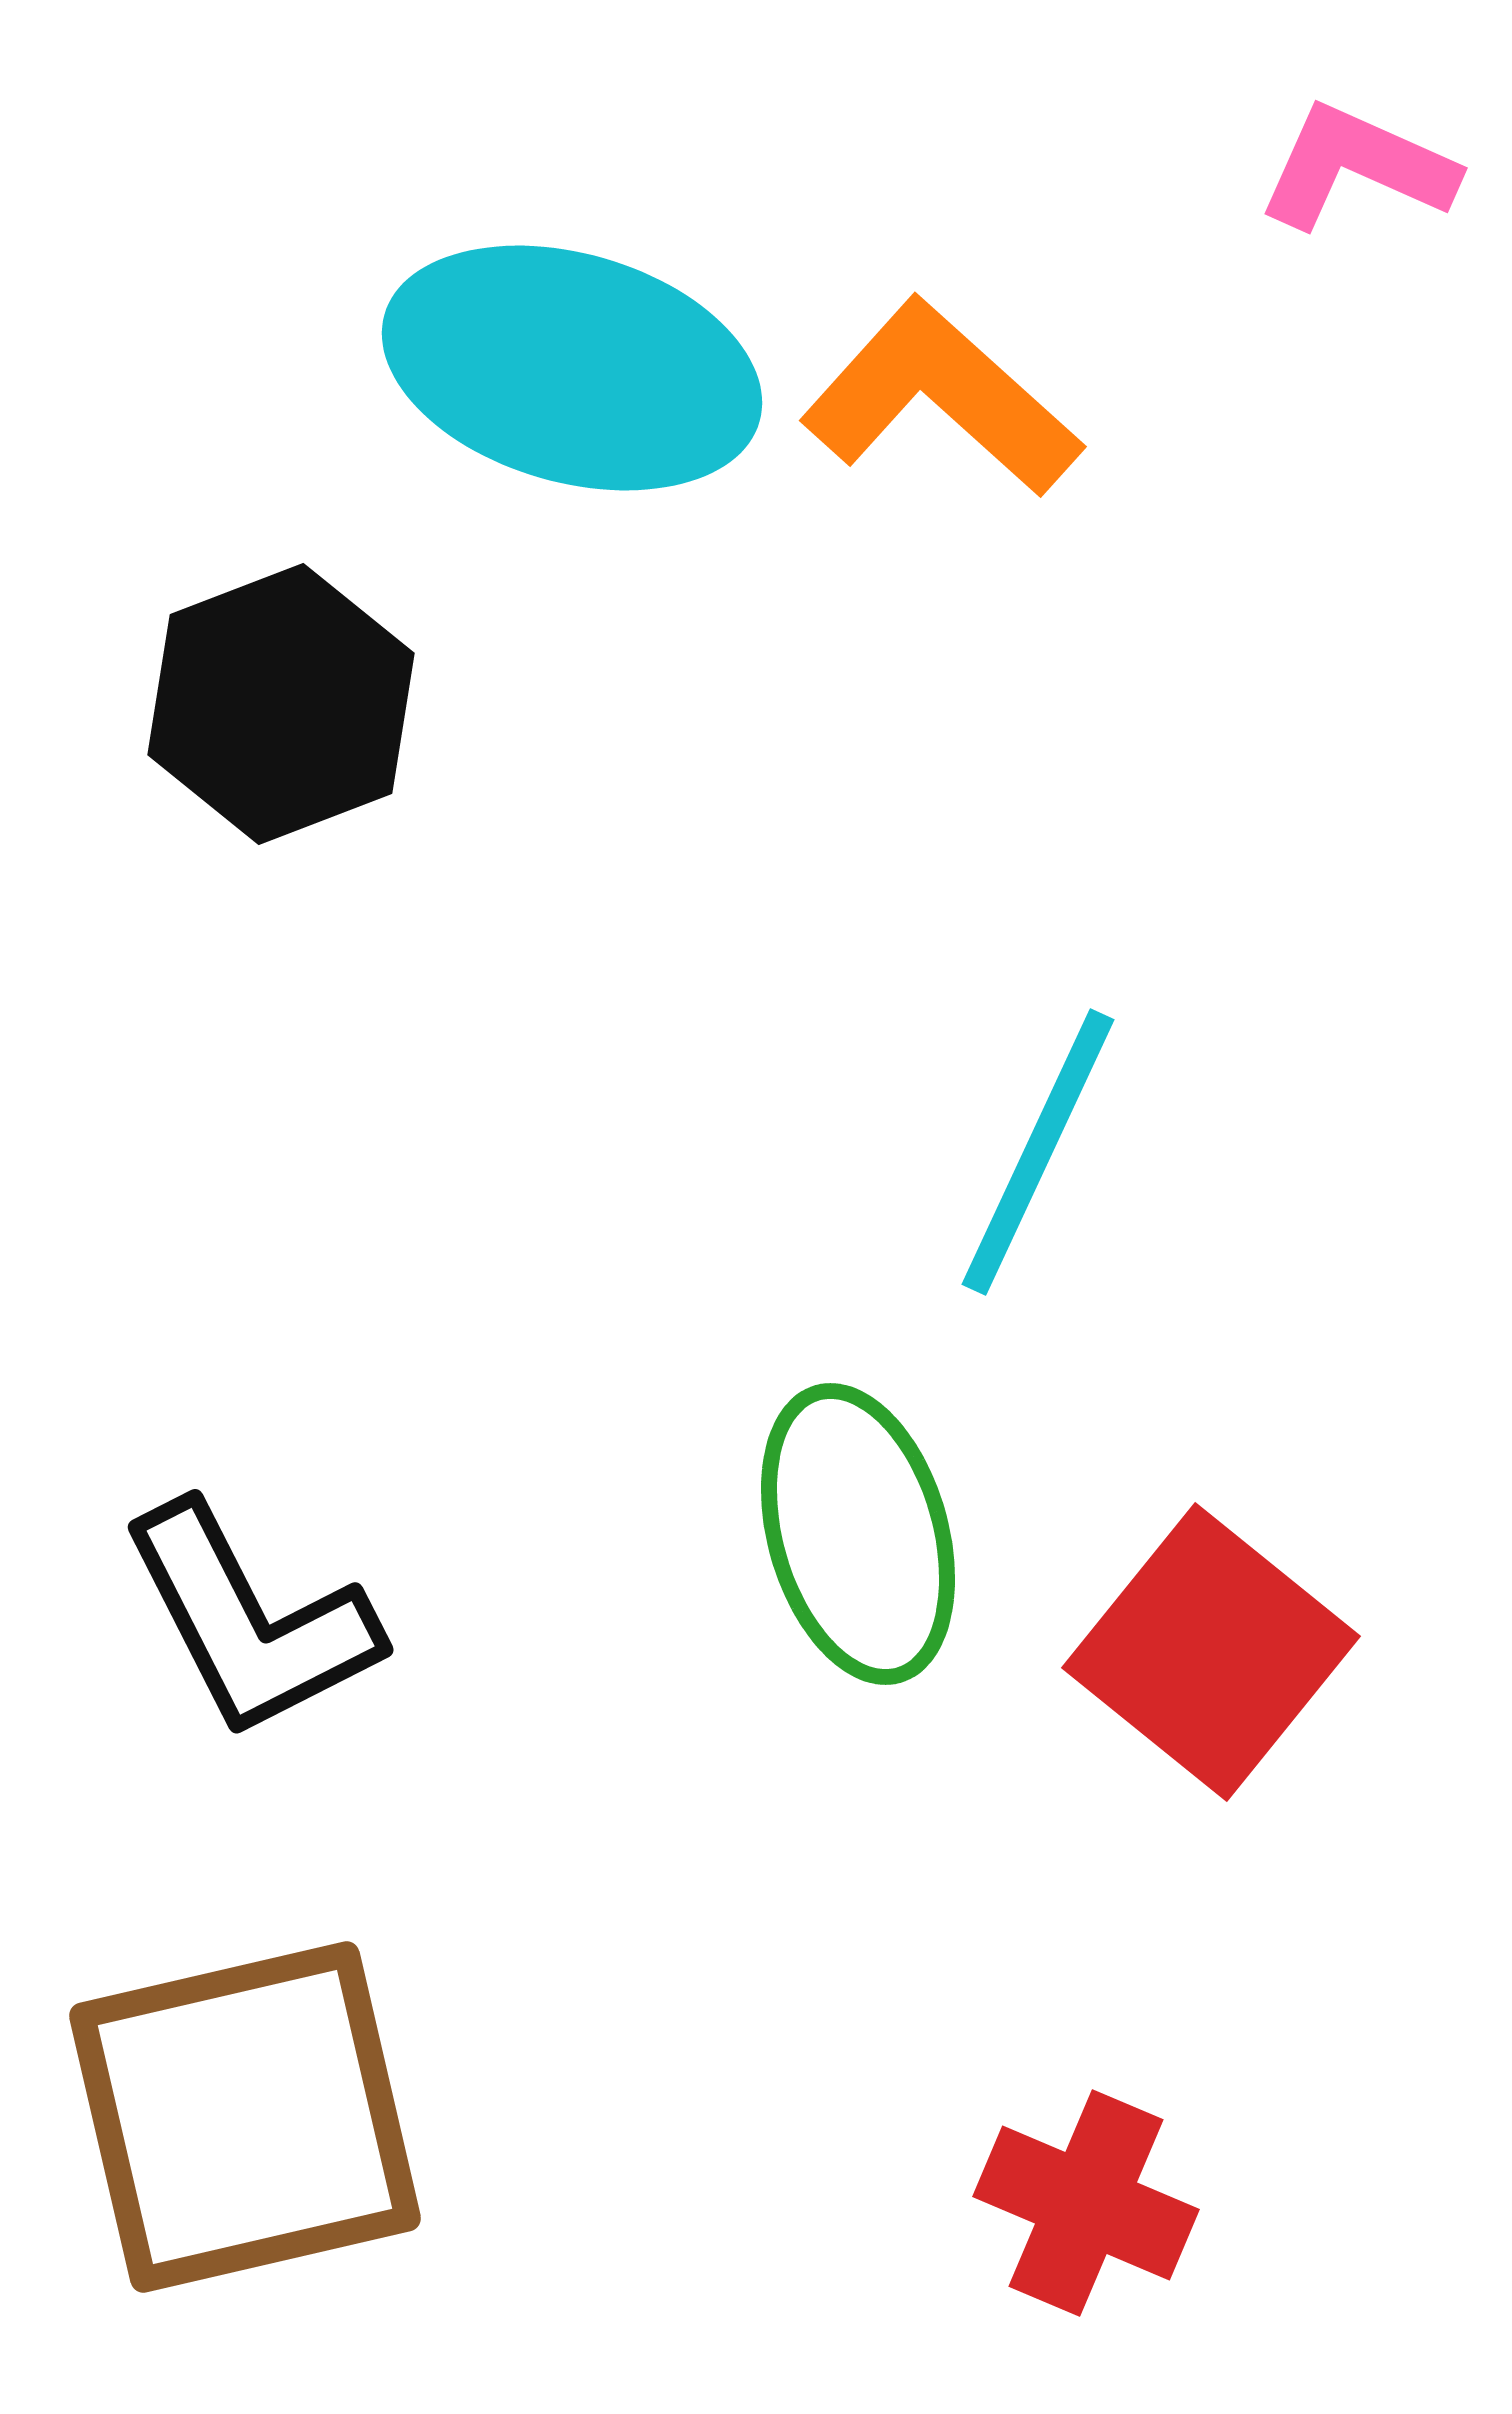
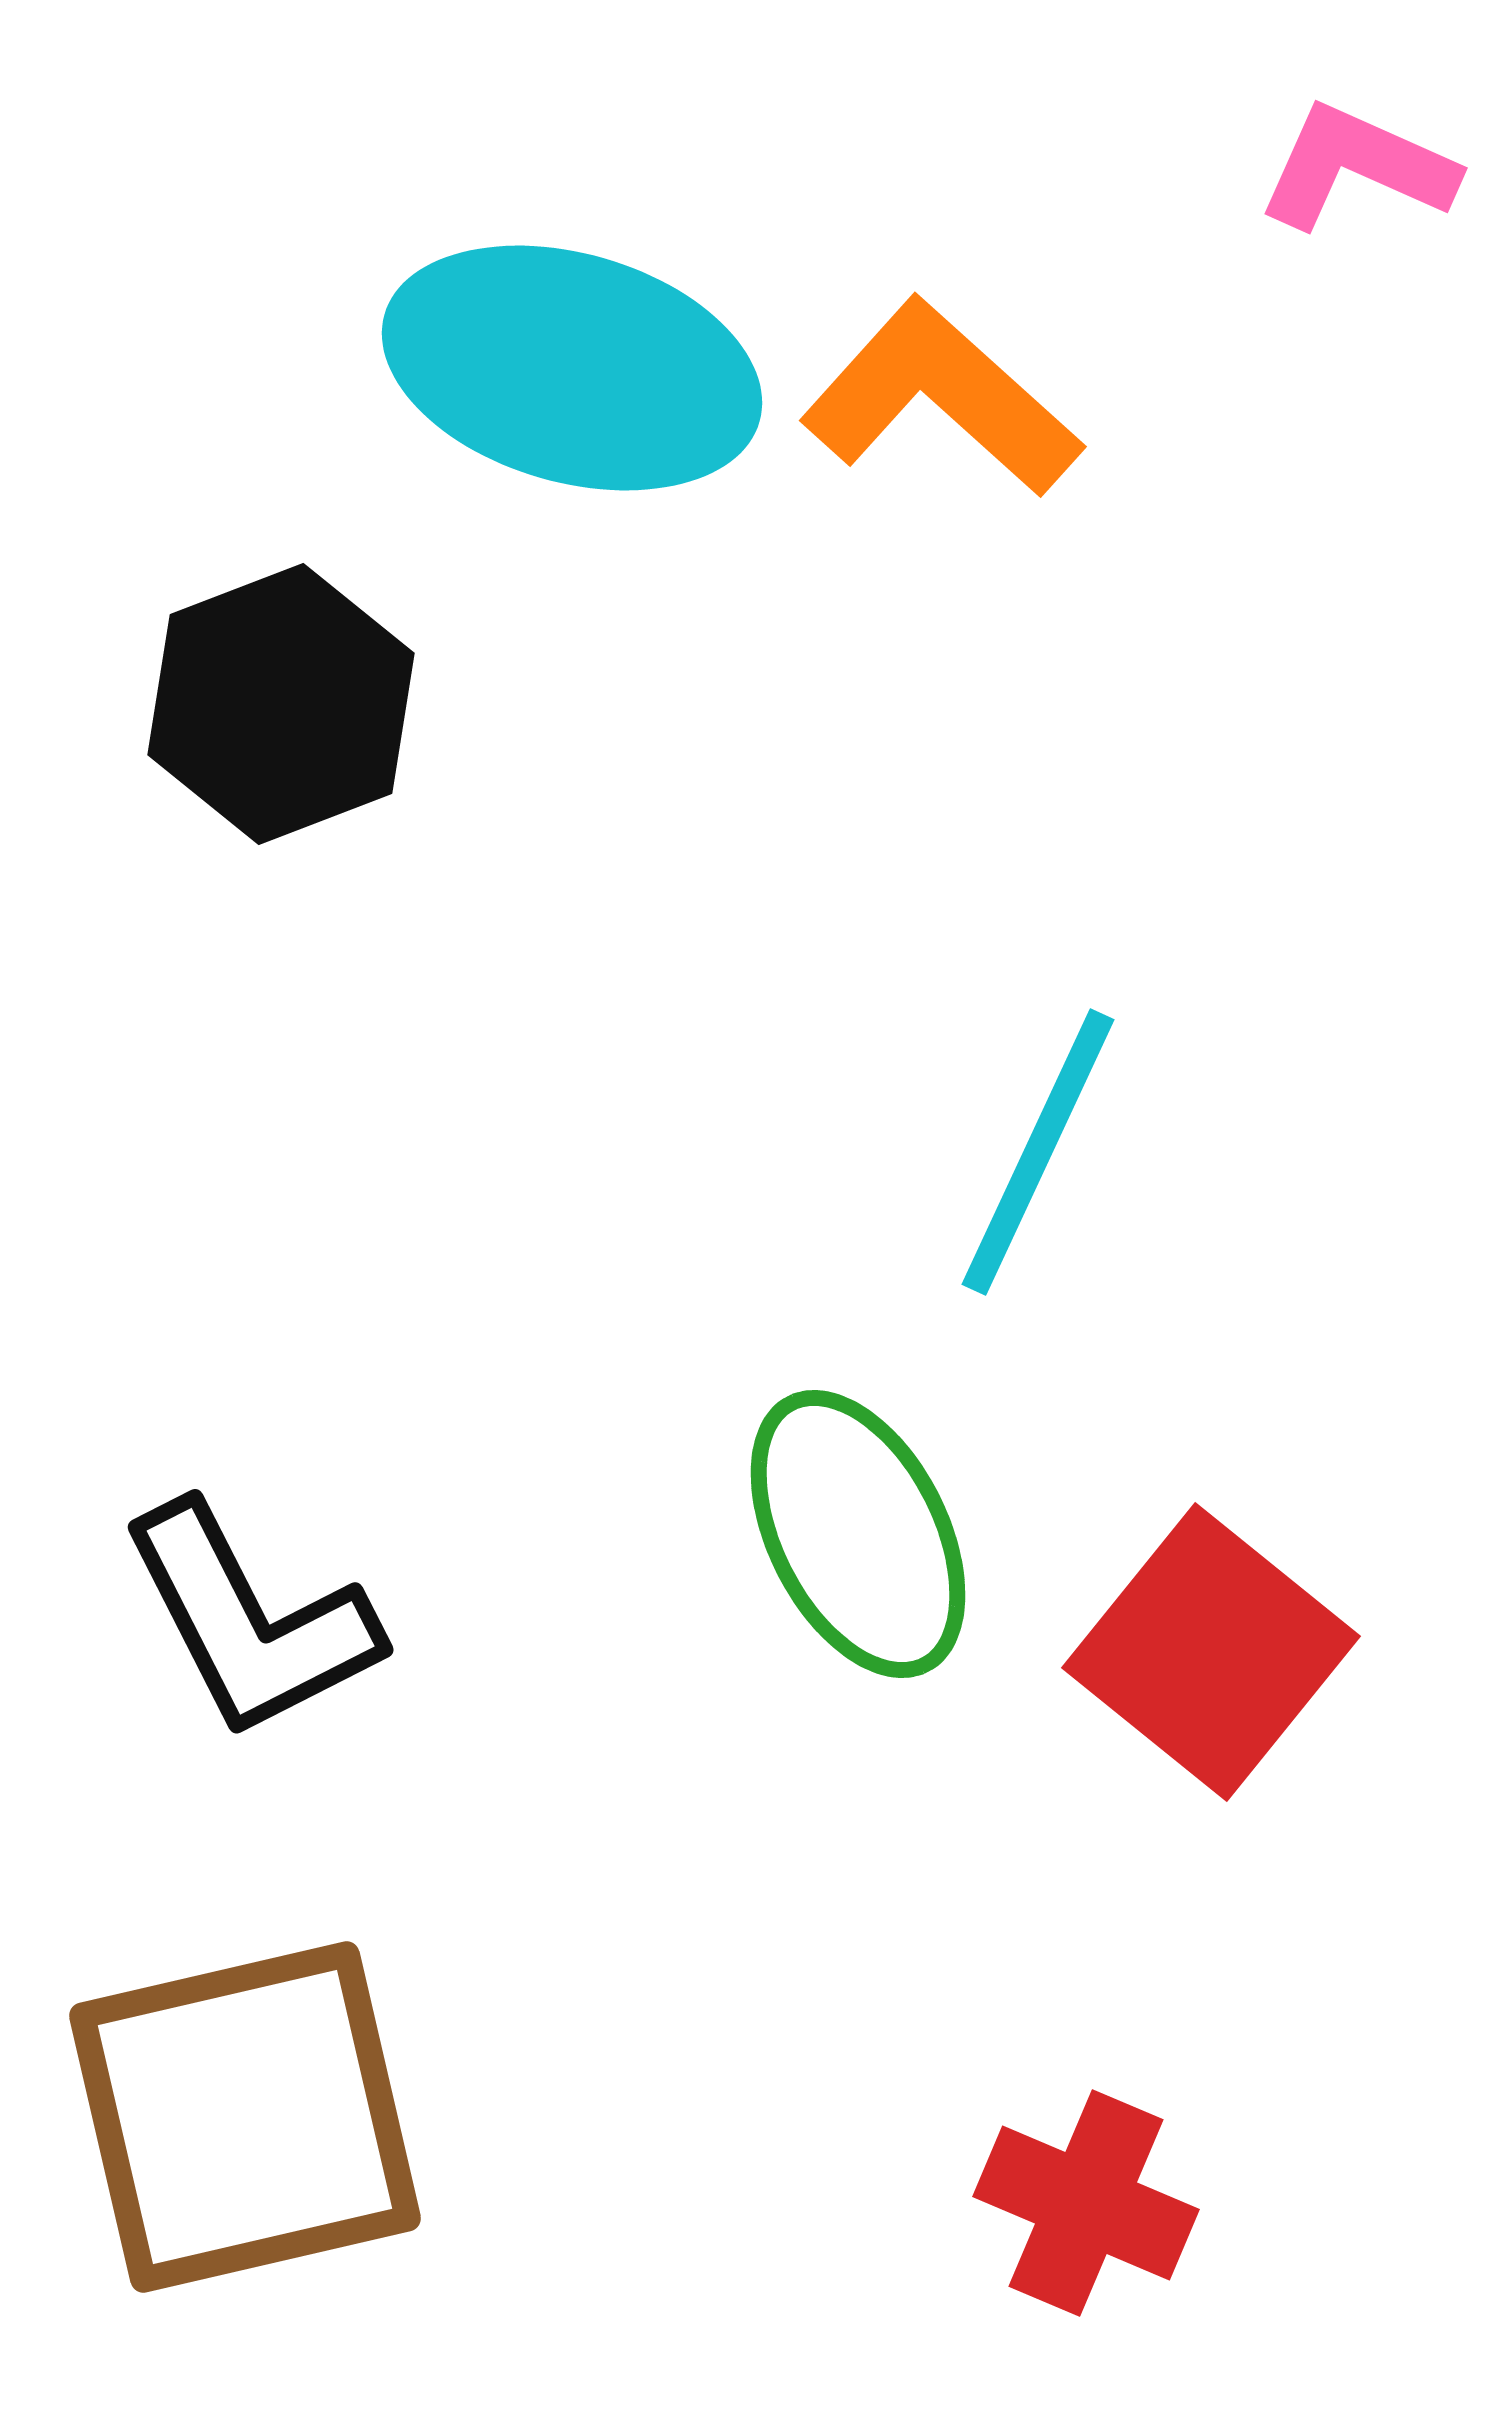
green ellipse: rotated 11 degrees counterclockwise
